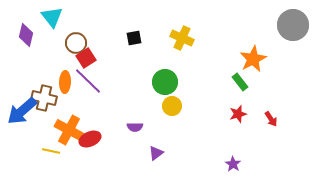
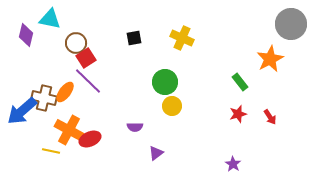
cyan triangle: moved 2 px left, 2 px down; rotated 40 degrees counterclockwise
gray circle: moved 2 px left, 1 px up
orange star: moved 17 px right
orange ellipse: moved 10 px down; rotated 35 degrees clockwise
red arrow: moved 1 px left, 2 px up
